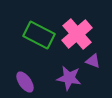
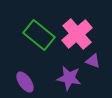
green rectangle: rotated 12 degrees clockwise
